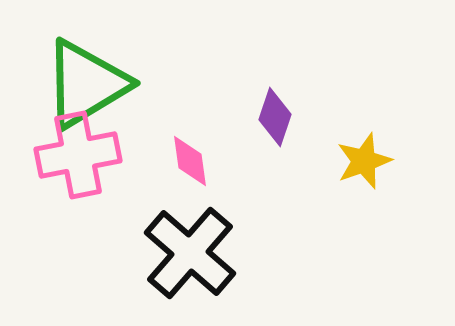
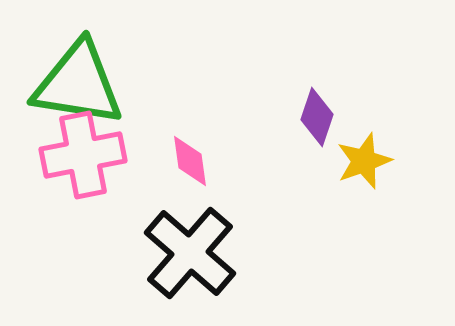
green triangle: moved 8 px left; rotated 40 degrees clockwise
purple diamond: moved 42 px right
pink cross: moved 5 px right
